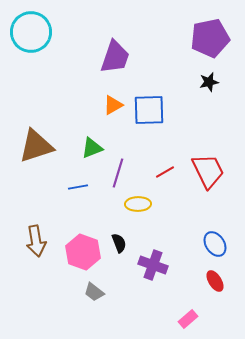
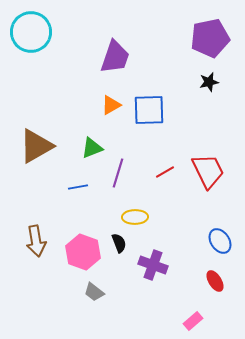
orange triangle: moved 2 px left
brown triangle: rotated 12 degrees counterclockwise
yellow ellipse: moved 3 px left, 13 px down
blue ellipse: moved 5 px right, 3 px up
pink rectangle: moved 5 px right, 2 px down
